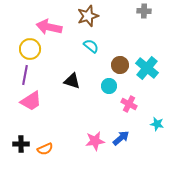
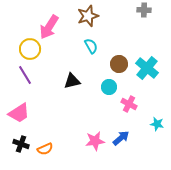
gray cross: moved 1 px up
pink arrow: rotated 70 degrees counterclockwise
cyan semicircle: rotated 21 degrees clockwise
brown circle: moved 1 px left, 1 px up
purple line: rotated 42 degrees counterclockwise
black triangle: rotated 30 degrees counterclockwise
cyan circle: moved 1 px down
pink trapezoid: moved 12 px left, 12 px down
black cross: rotated 21 degrees clockwise
